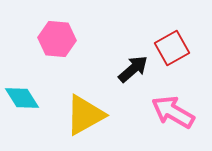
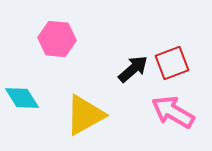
red square: moved 15 px down; rotated 8 degrees clockwise
